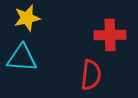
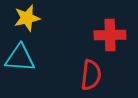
cyan triangle: moved 2 px left
